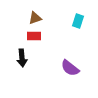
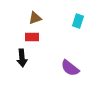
red rectangle: moved 2 px left, 1 px down
